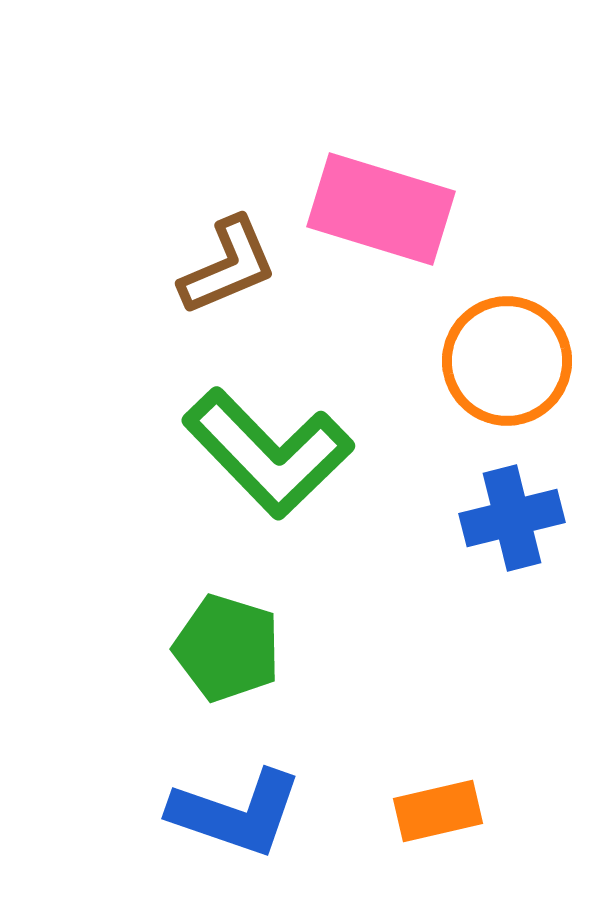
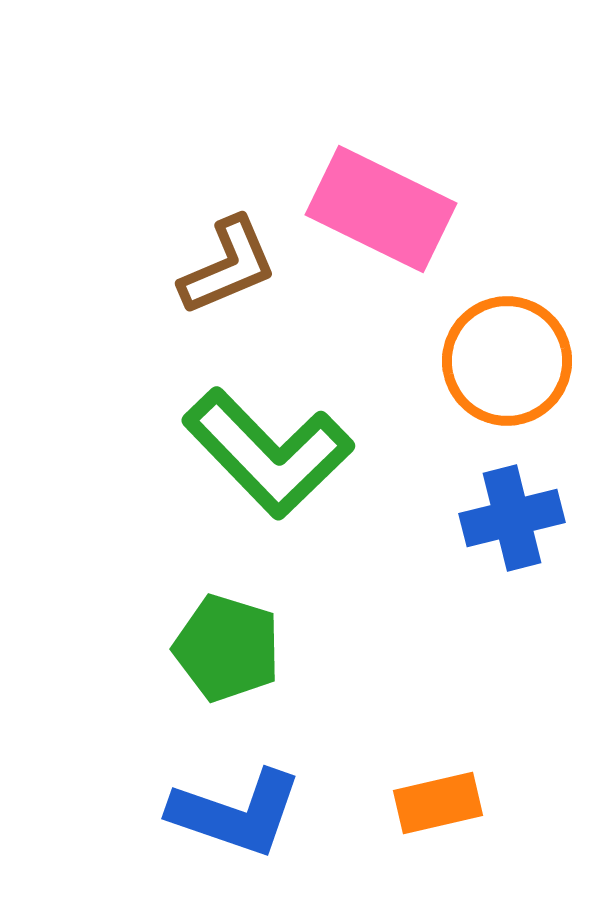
pink rectangle: rotated 9 degrees clockwise
orange rectangle: moved 8 px up
